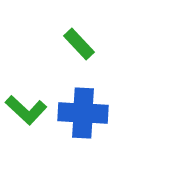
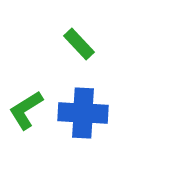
green L-shape: rotated 105 degrees clockwise
